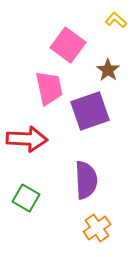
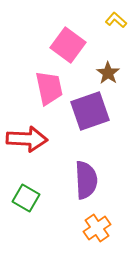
brown star: moved 3 px down
